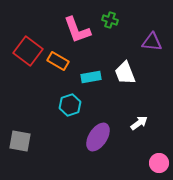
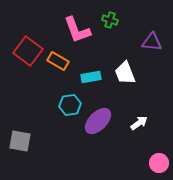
cyan hexagon: rotated 10 degrees clockwise
purple ellipse: moved 16 px up; rotated 12 degrees clockwise
